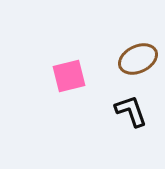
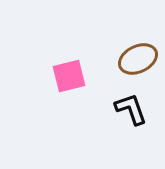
black L-shape: moved 2 px up
